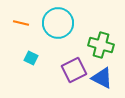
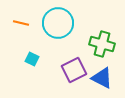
green cross: moved 1 px right, 1 px up
cyan square: moved 1 px right, 1 px down
